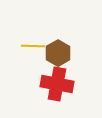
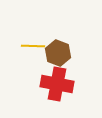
brown hexagon: rotated 10 degrees counterclockwise
